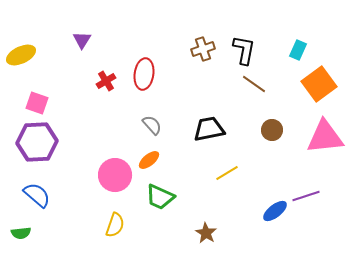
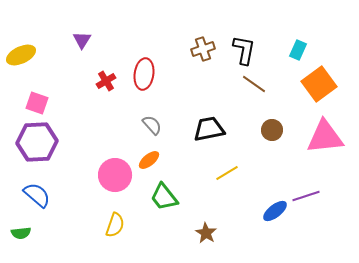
green trapezoid: moved 4 px right; rotated 28 degrees clockwise
